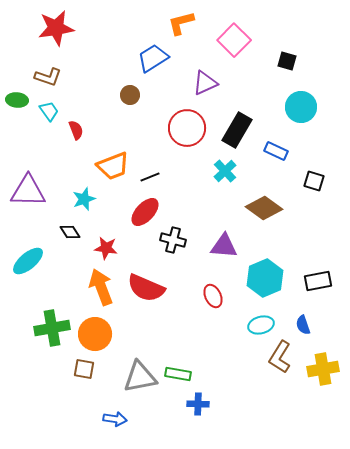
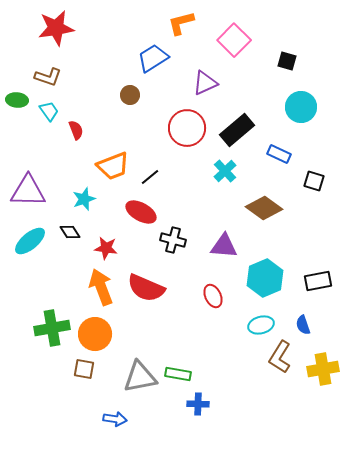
black rectangle at (237, 130): rotated 20 degrees clockwise
blue rectangle at (276, 151): moved 3 px right, 3 px down
black line at (150, 177): rotated 18 degrees counterclockwise
red ellipse at (145, 212): moved 4 px left; rotated 76 degrees clockwise
cyan ellipse at (28, 261): moved 2 px right, 20 px up
